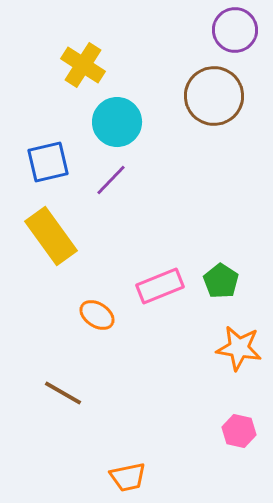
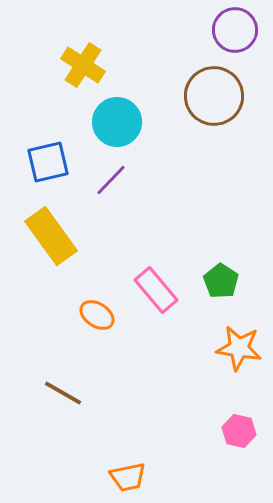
pink rectangle: moved 4 px left, 4 px down; rotated 72 degrees clockwise
